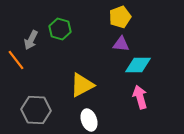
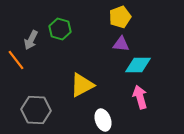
white ellipse: moved 14 px right
